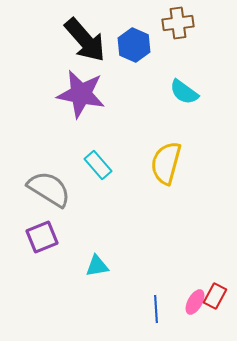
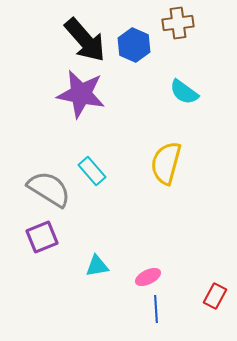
cyan rectangle: moved 6 px left, 6 px down
pink ellipse: moved 47 px left, 25 px up; rotated 35 degrees clockwise
